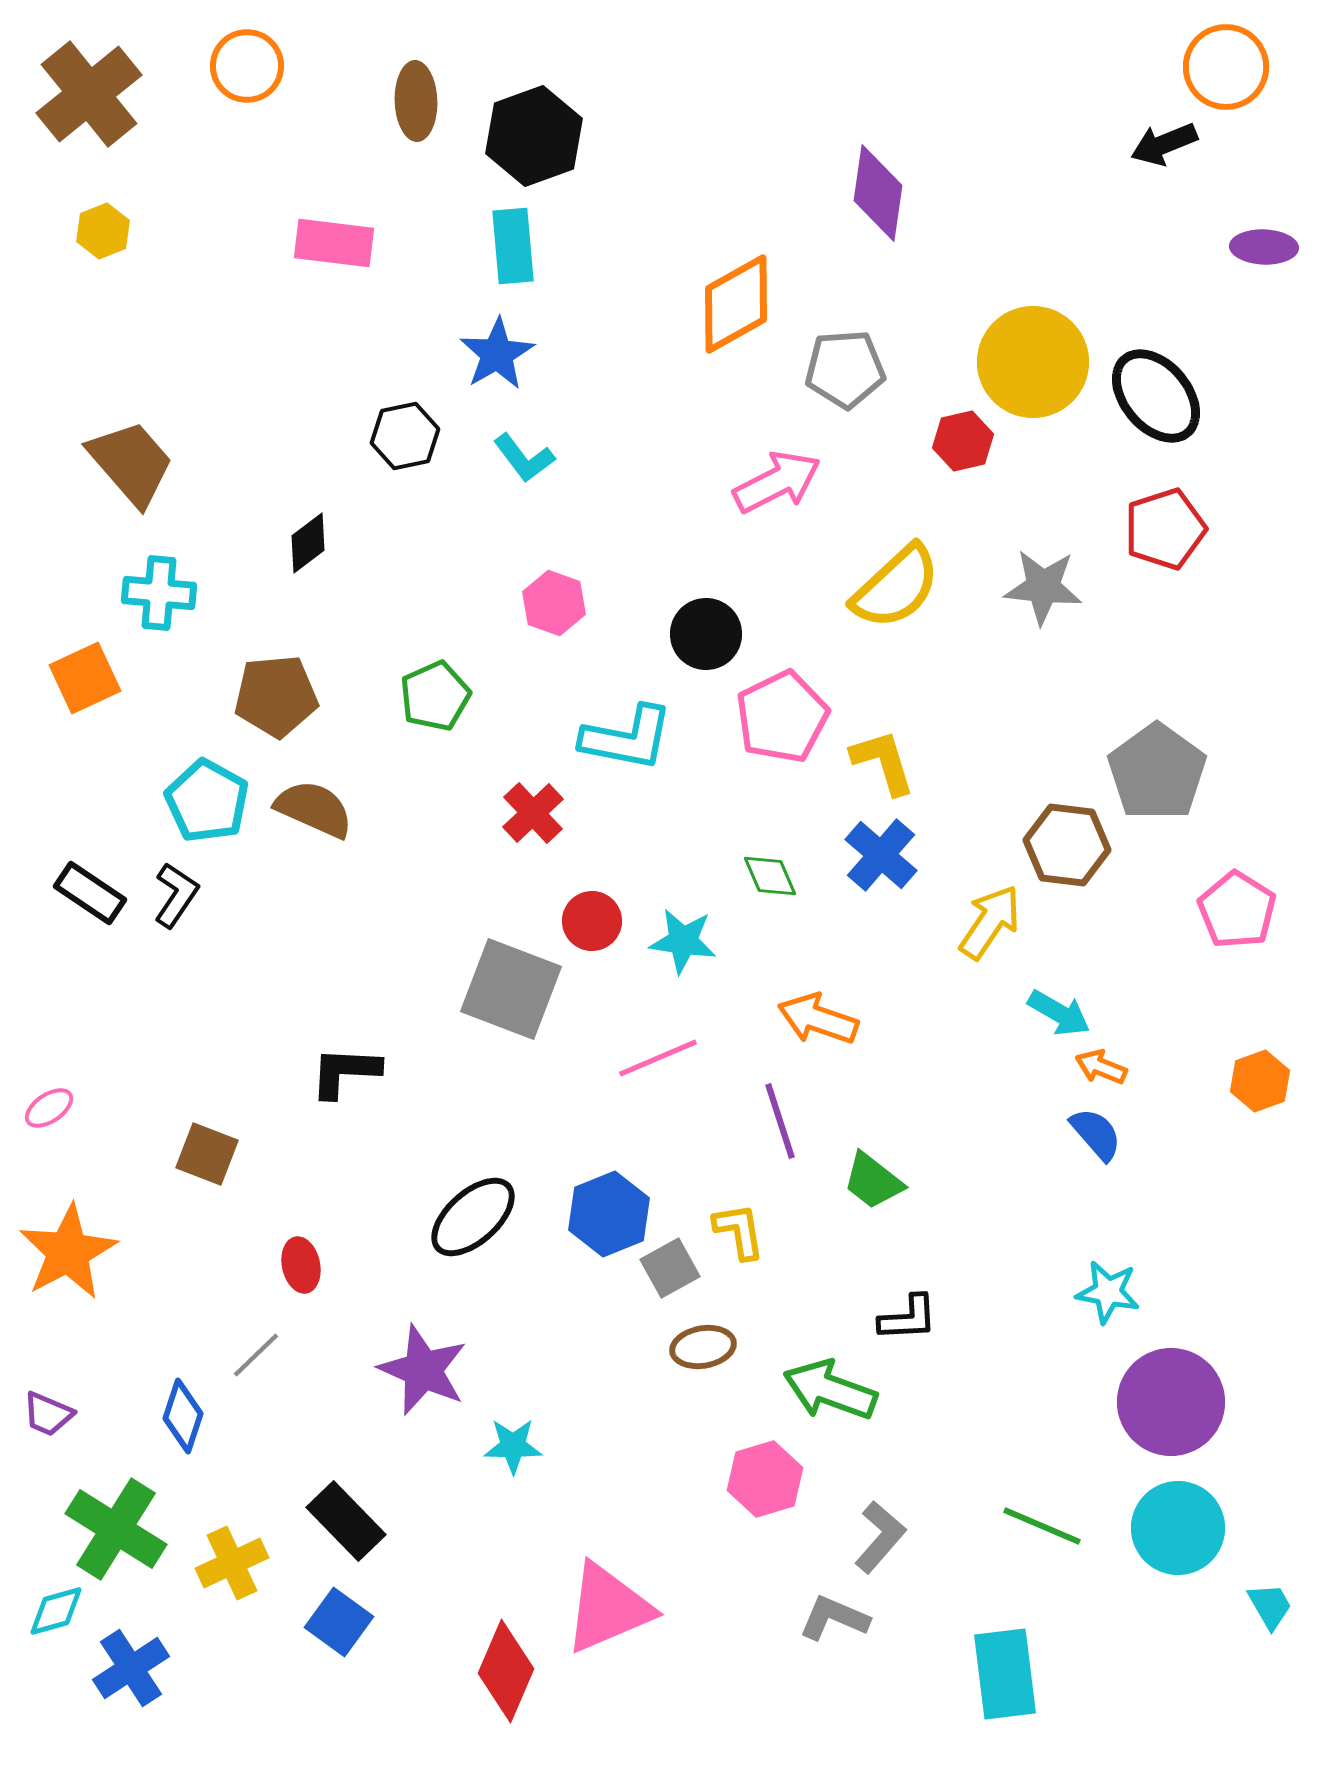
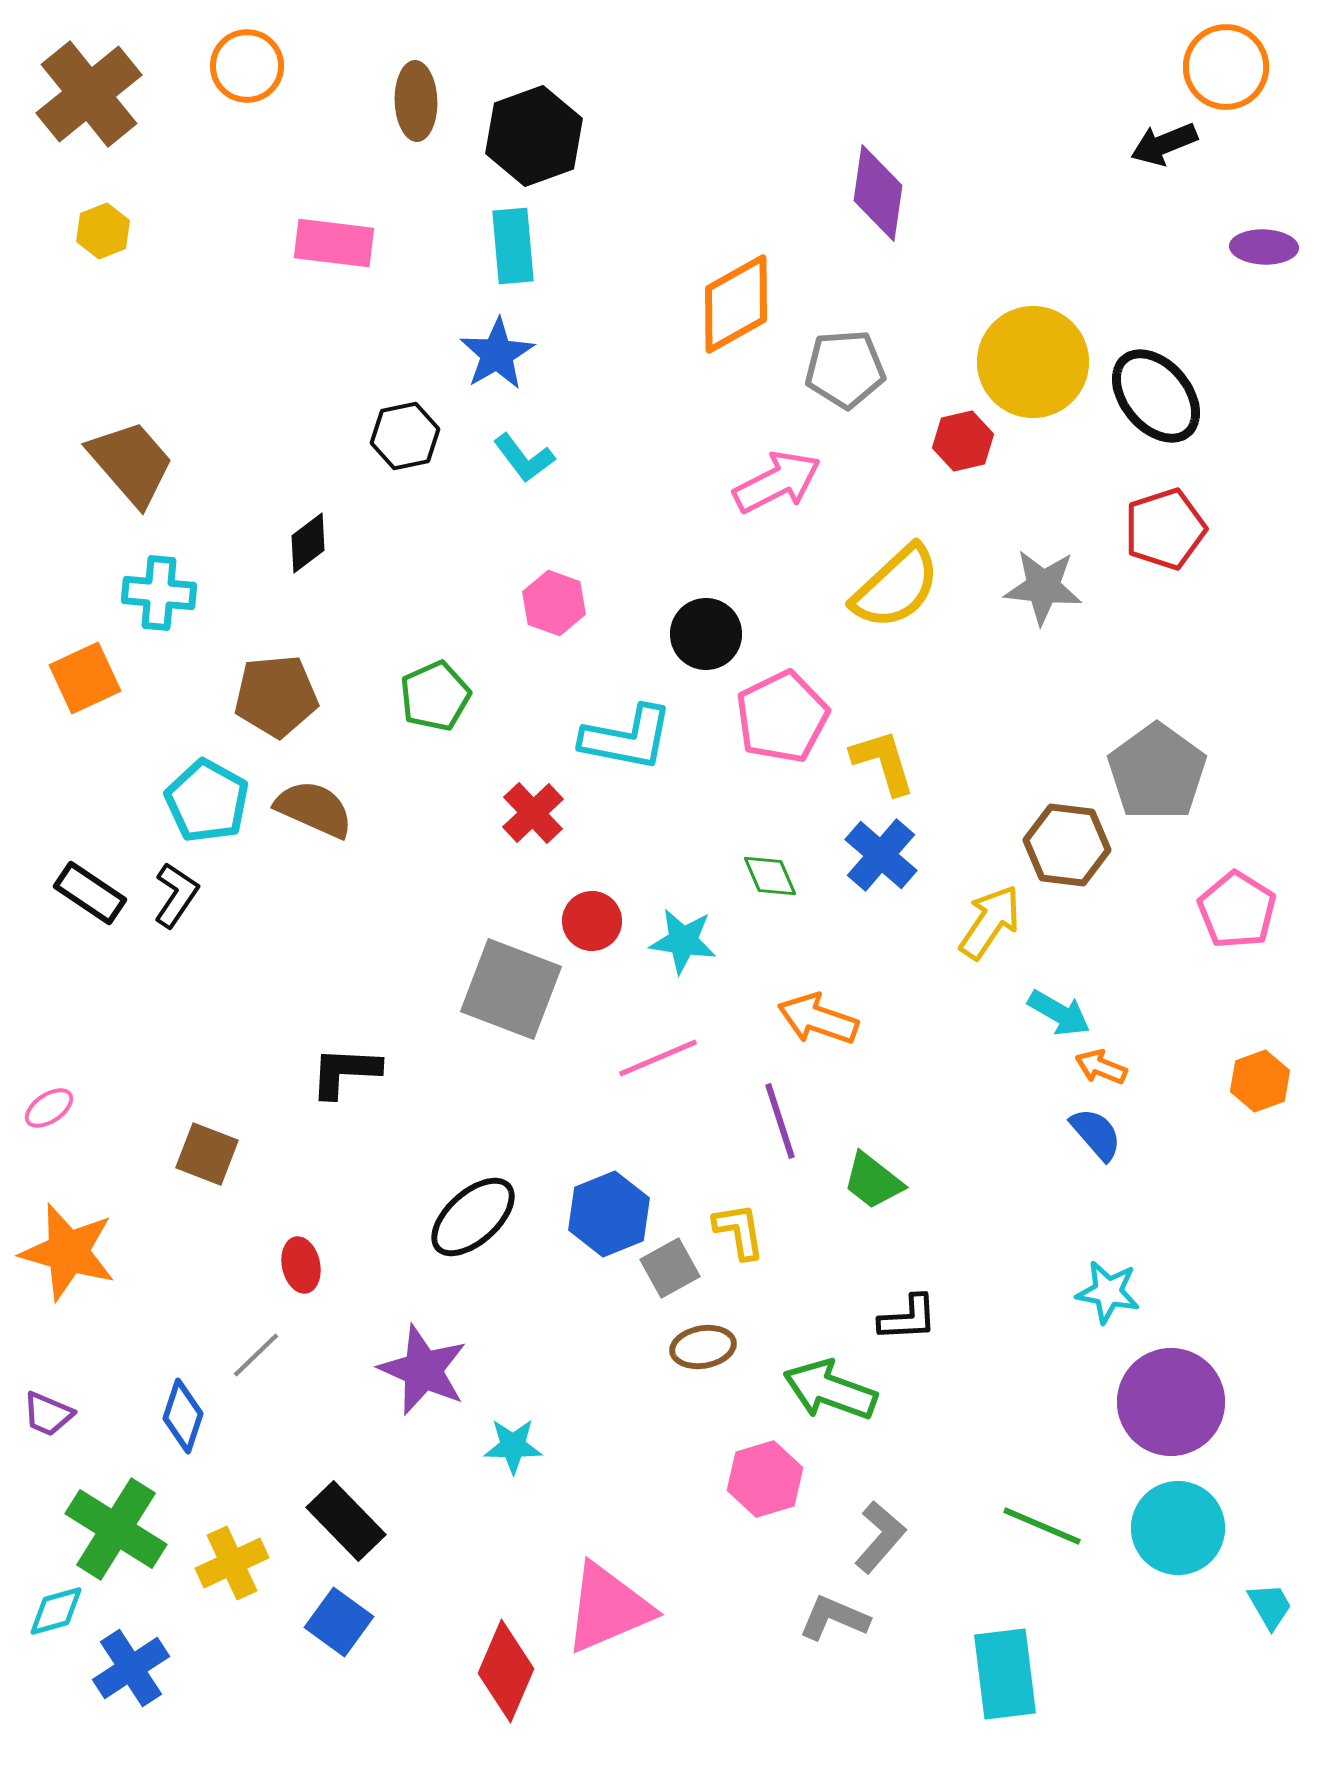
orange star at (68, 1252): rotated 28 degrees counterclockwise
